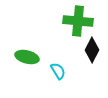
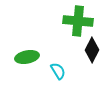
green ellipse: rotated 25 degrees counterclockwise
